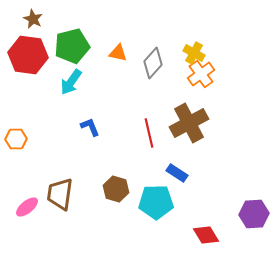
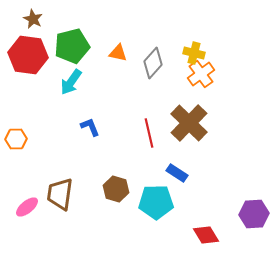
yellow cross: rotated 15 degrees counterclockwise
brown cross: rotated 18 degrees counterclockwise
